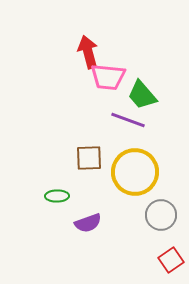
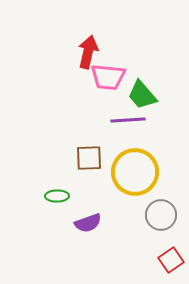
red arrow: rotated 28 degrees clockwise
purple line: rotated 24 degrees counterclockwise
